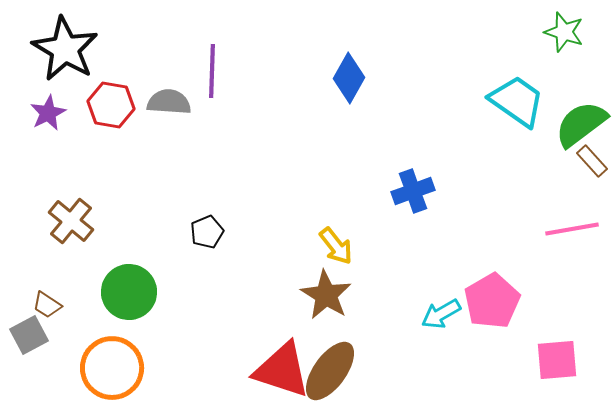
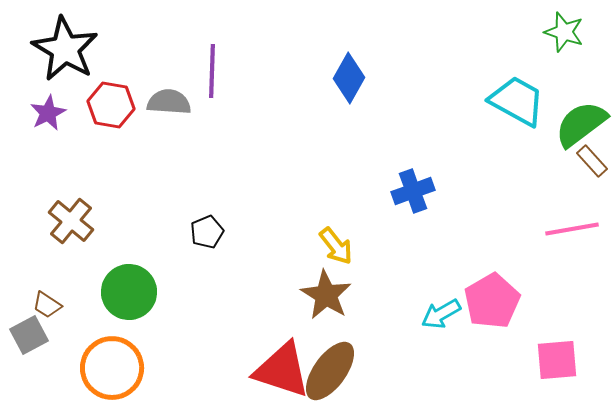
cyan trapezoid: rotated 6 degrees counterclockwise
